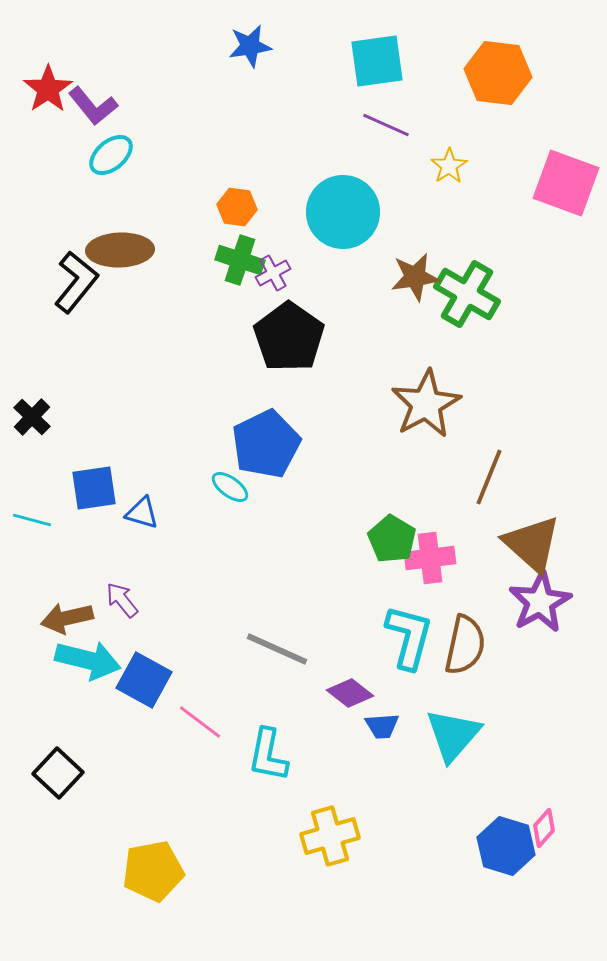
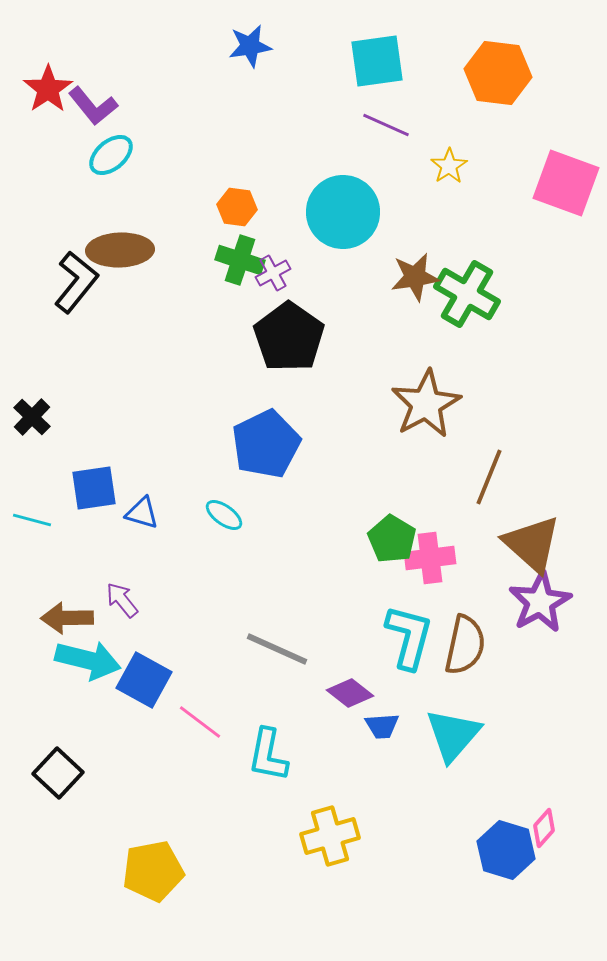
cyan ellipse at (230, 487): moved 6 px left, 28 px down
brown arrow at (67, 618): rotated 12 degrees clockwise
blue hexagon at (506, 846): moved 4 px down
